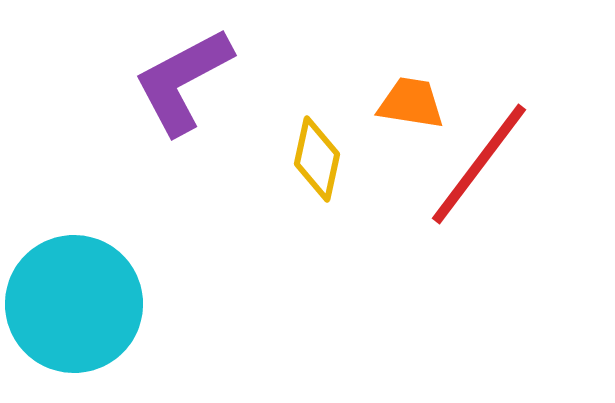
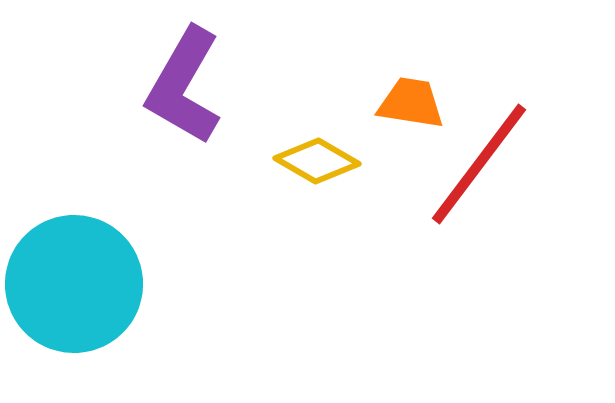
purple L-shape: moved 1 px right, 5 px down; rotated 32 degrees counterclockwise
yellow diamond: moved 2 px down; rotated 72 degrees counterclockwise
cyan circle: moved 20 px up
